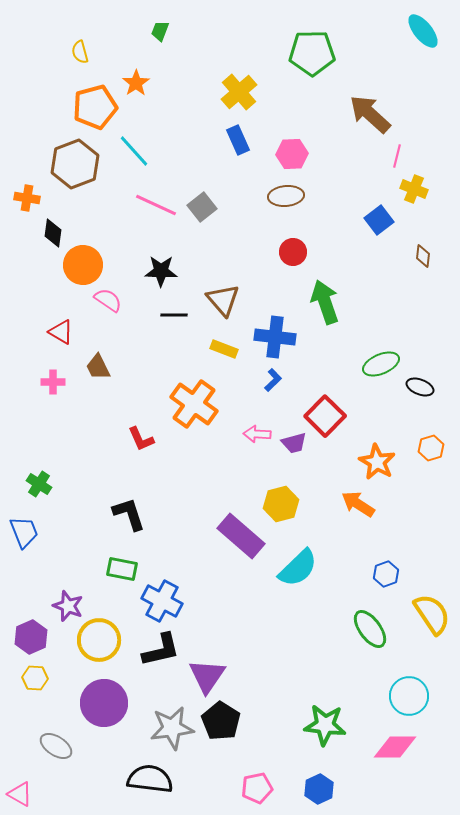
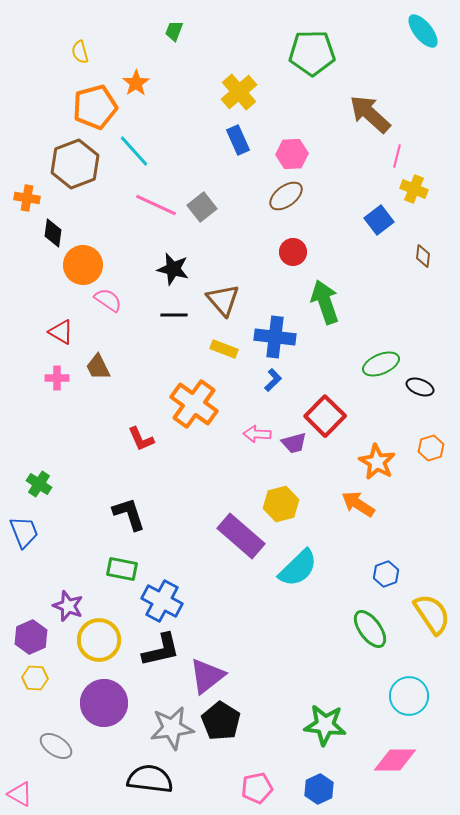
green trapezoid at (160, 31): moved 14 px right
brown ellipse at (286, 196): rotated 32 degrees counterclockwise
black star at (161, 271): moved 12 px right, 2 px up; rotated 12 degrees clockwise
pink cross at (53, 382): moved 4 px right, 4 px up
purple triangle at (207, 676): rotated 18 degrees clockwise
pink diamond at (395, 747): moved 13 px down
